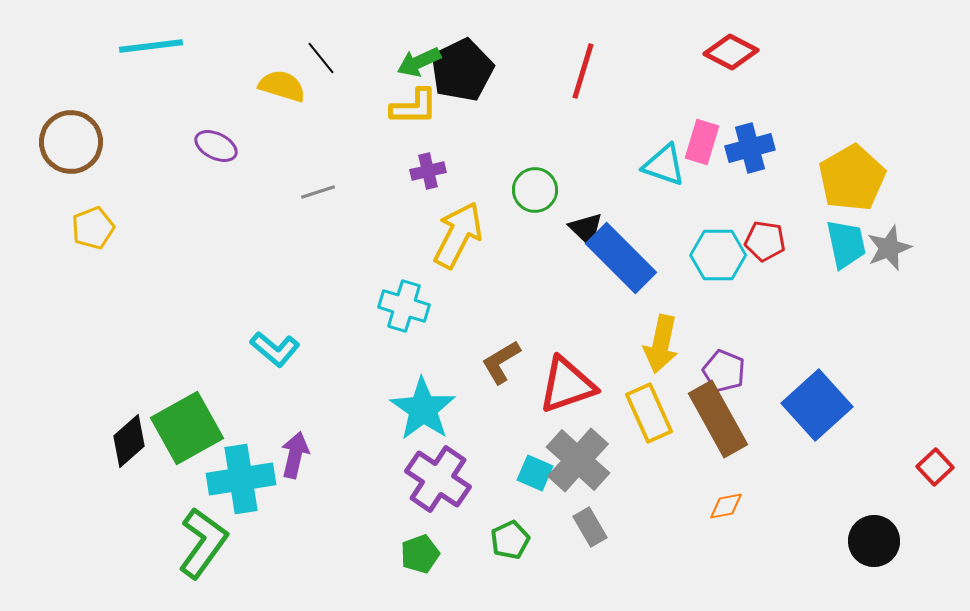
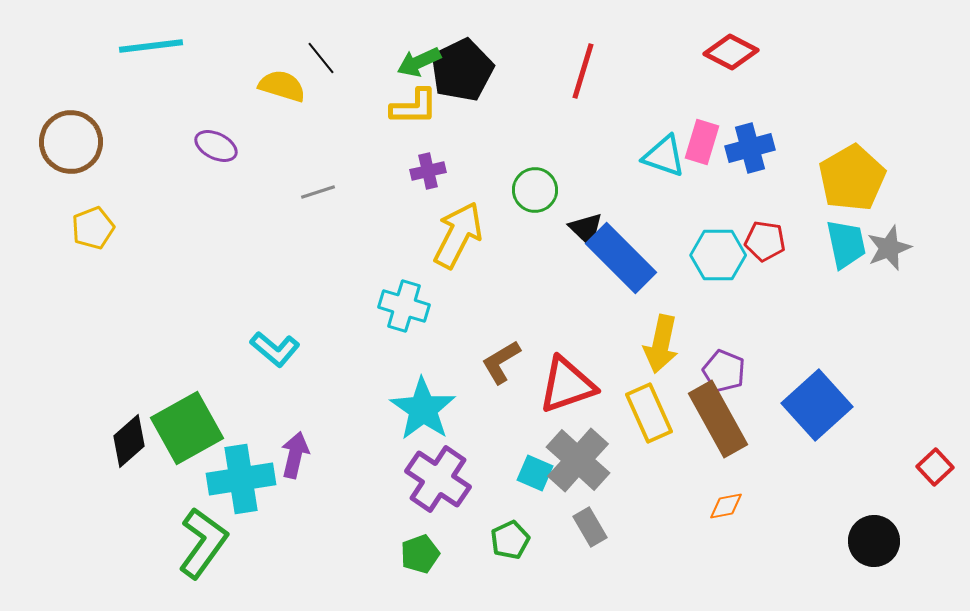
cyan triangle at (664, 165): moved 9 px up
